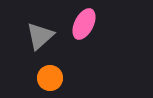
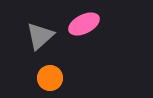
pink ellipse: rotated 36 degrees clockwise
